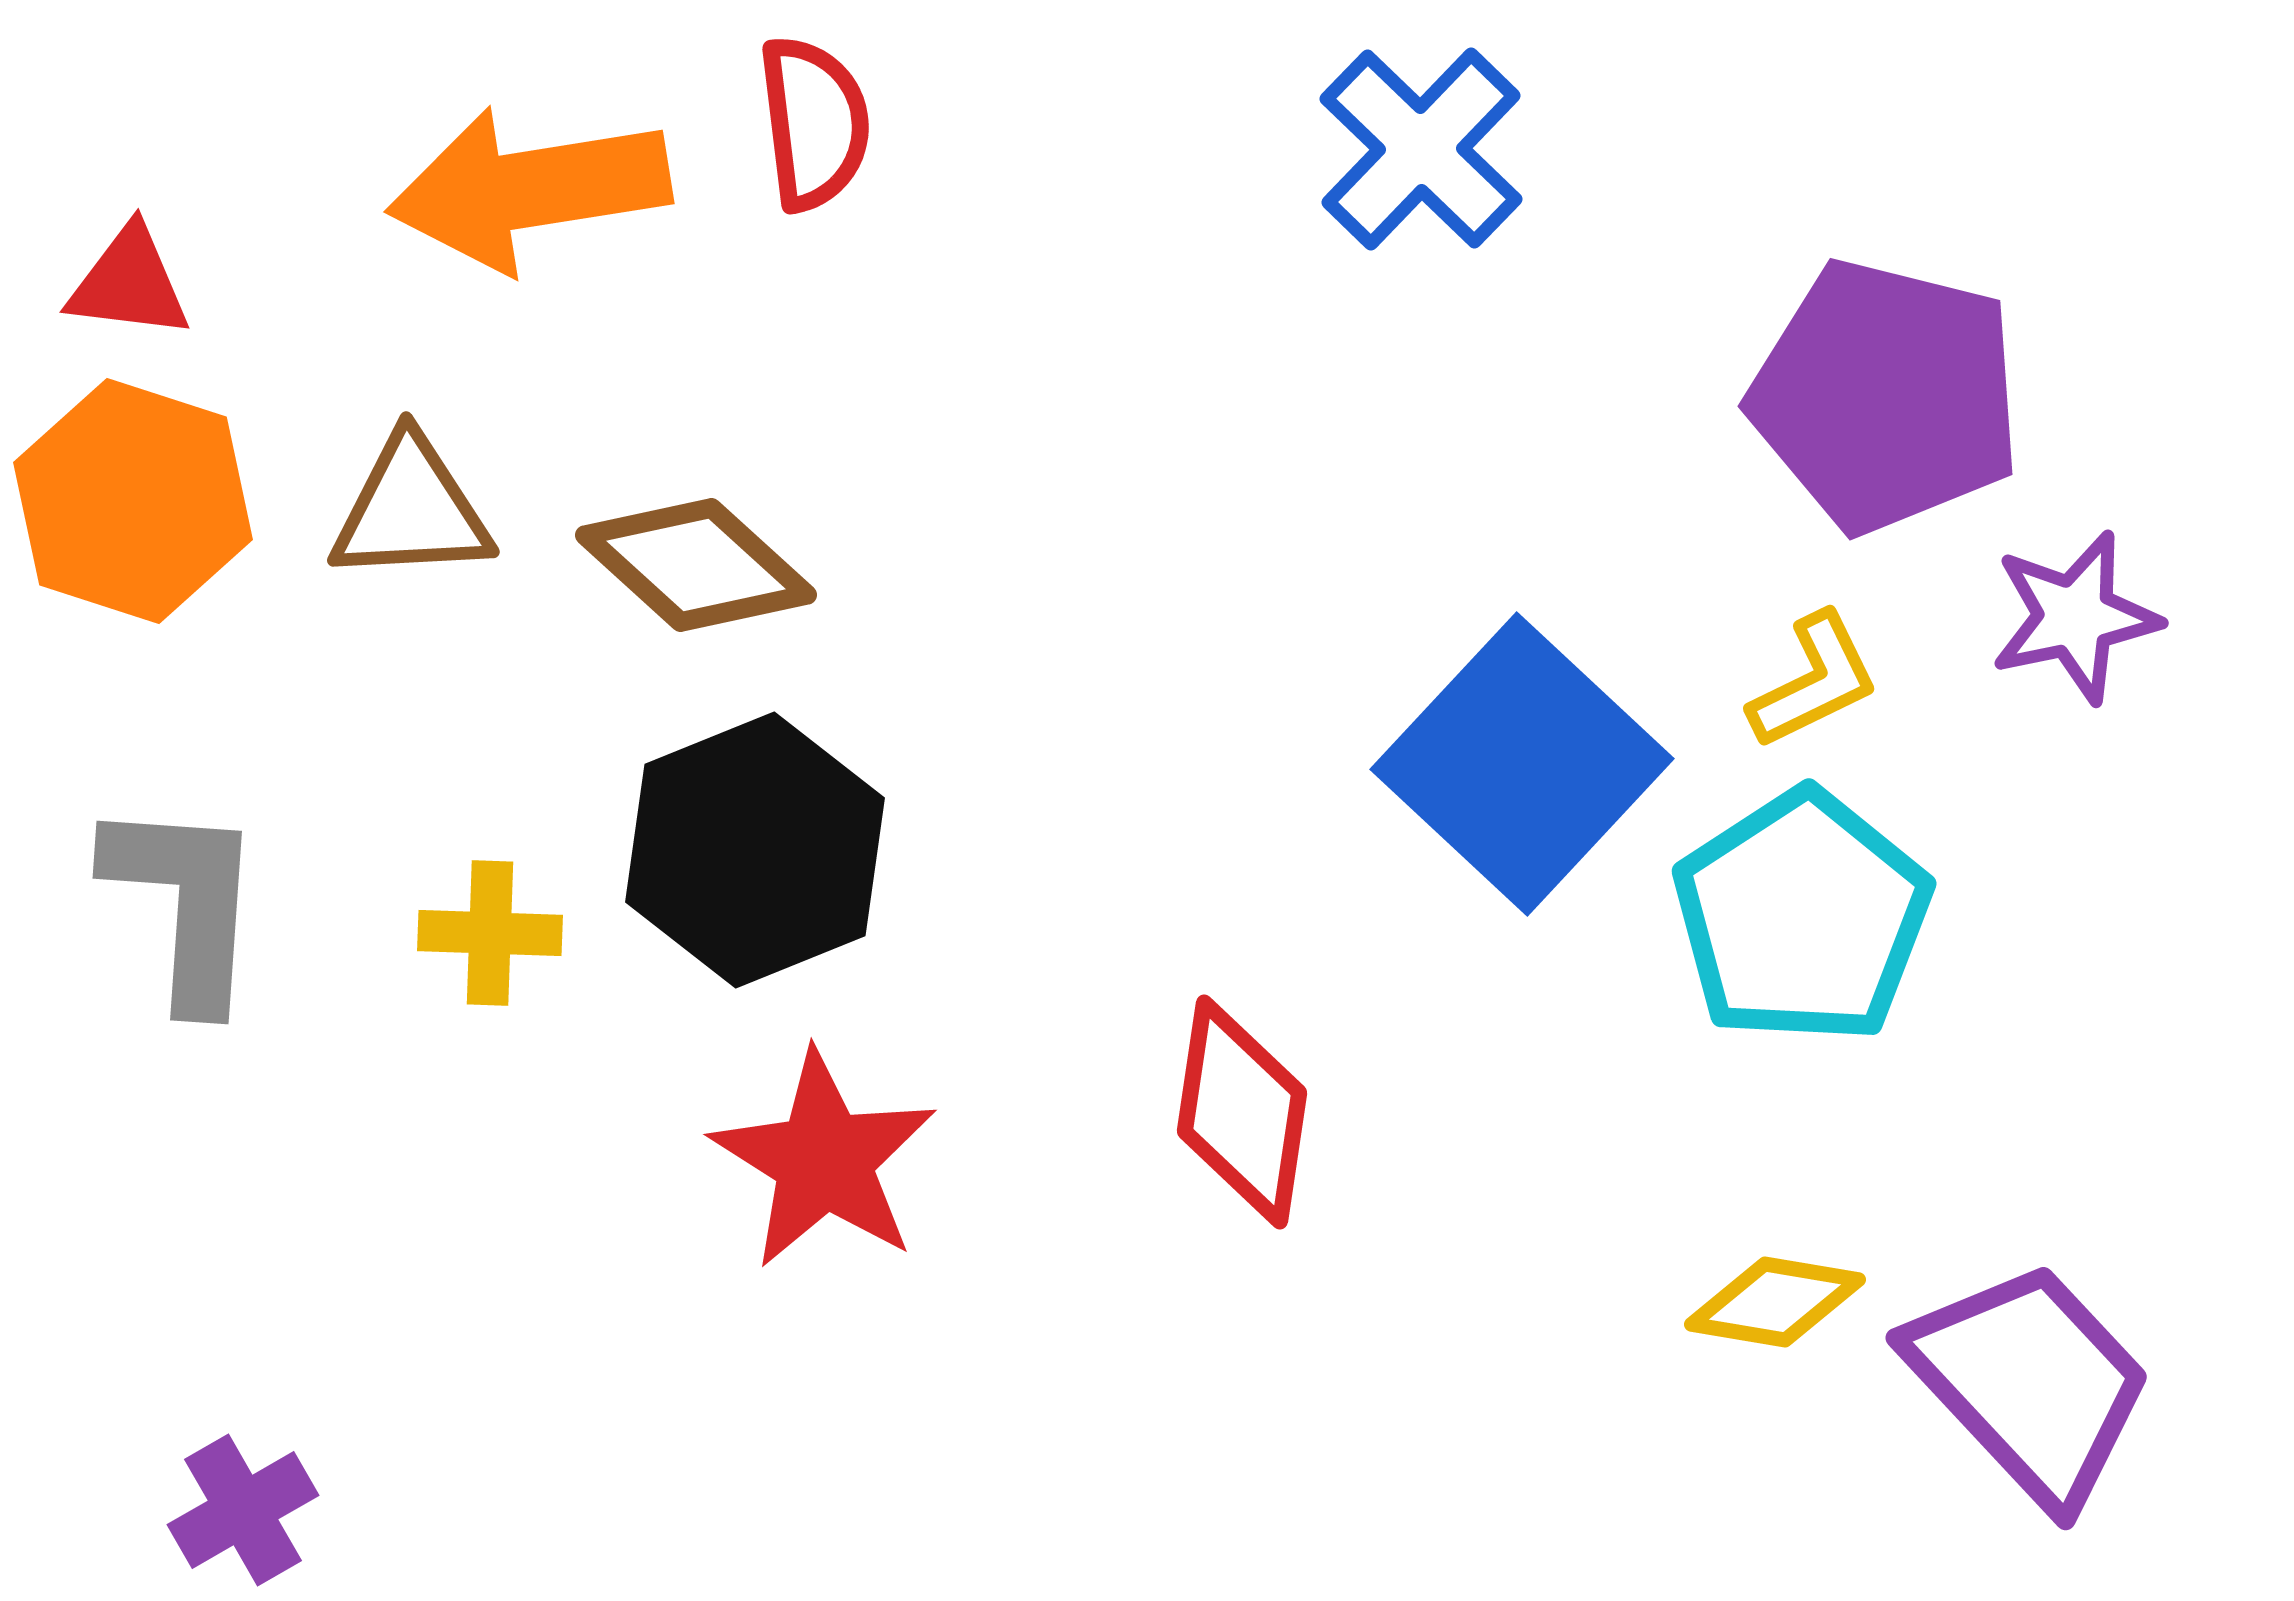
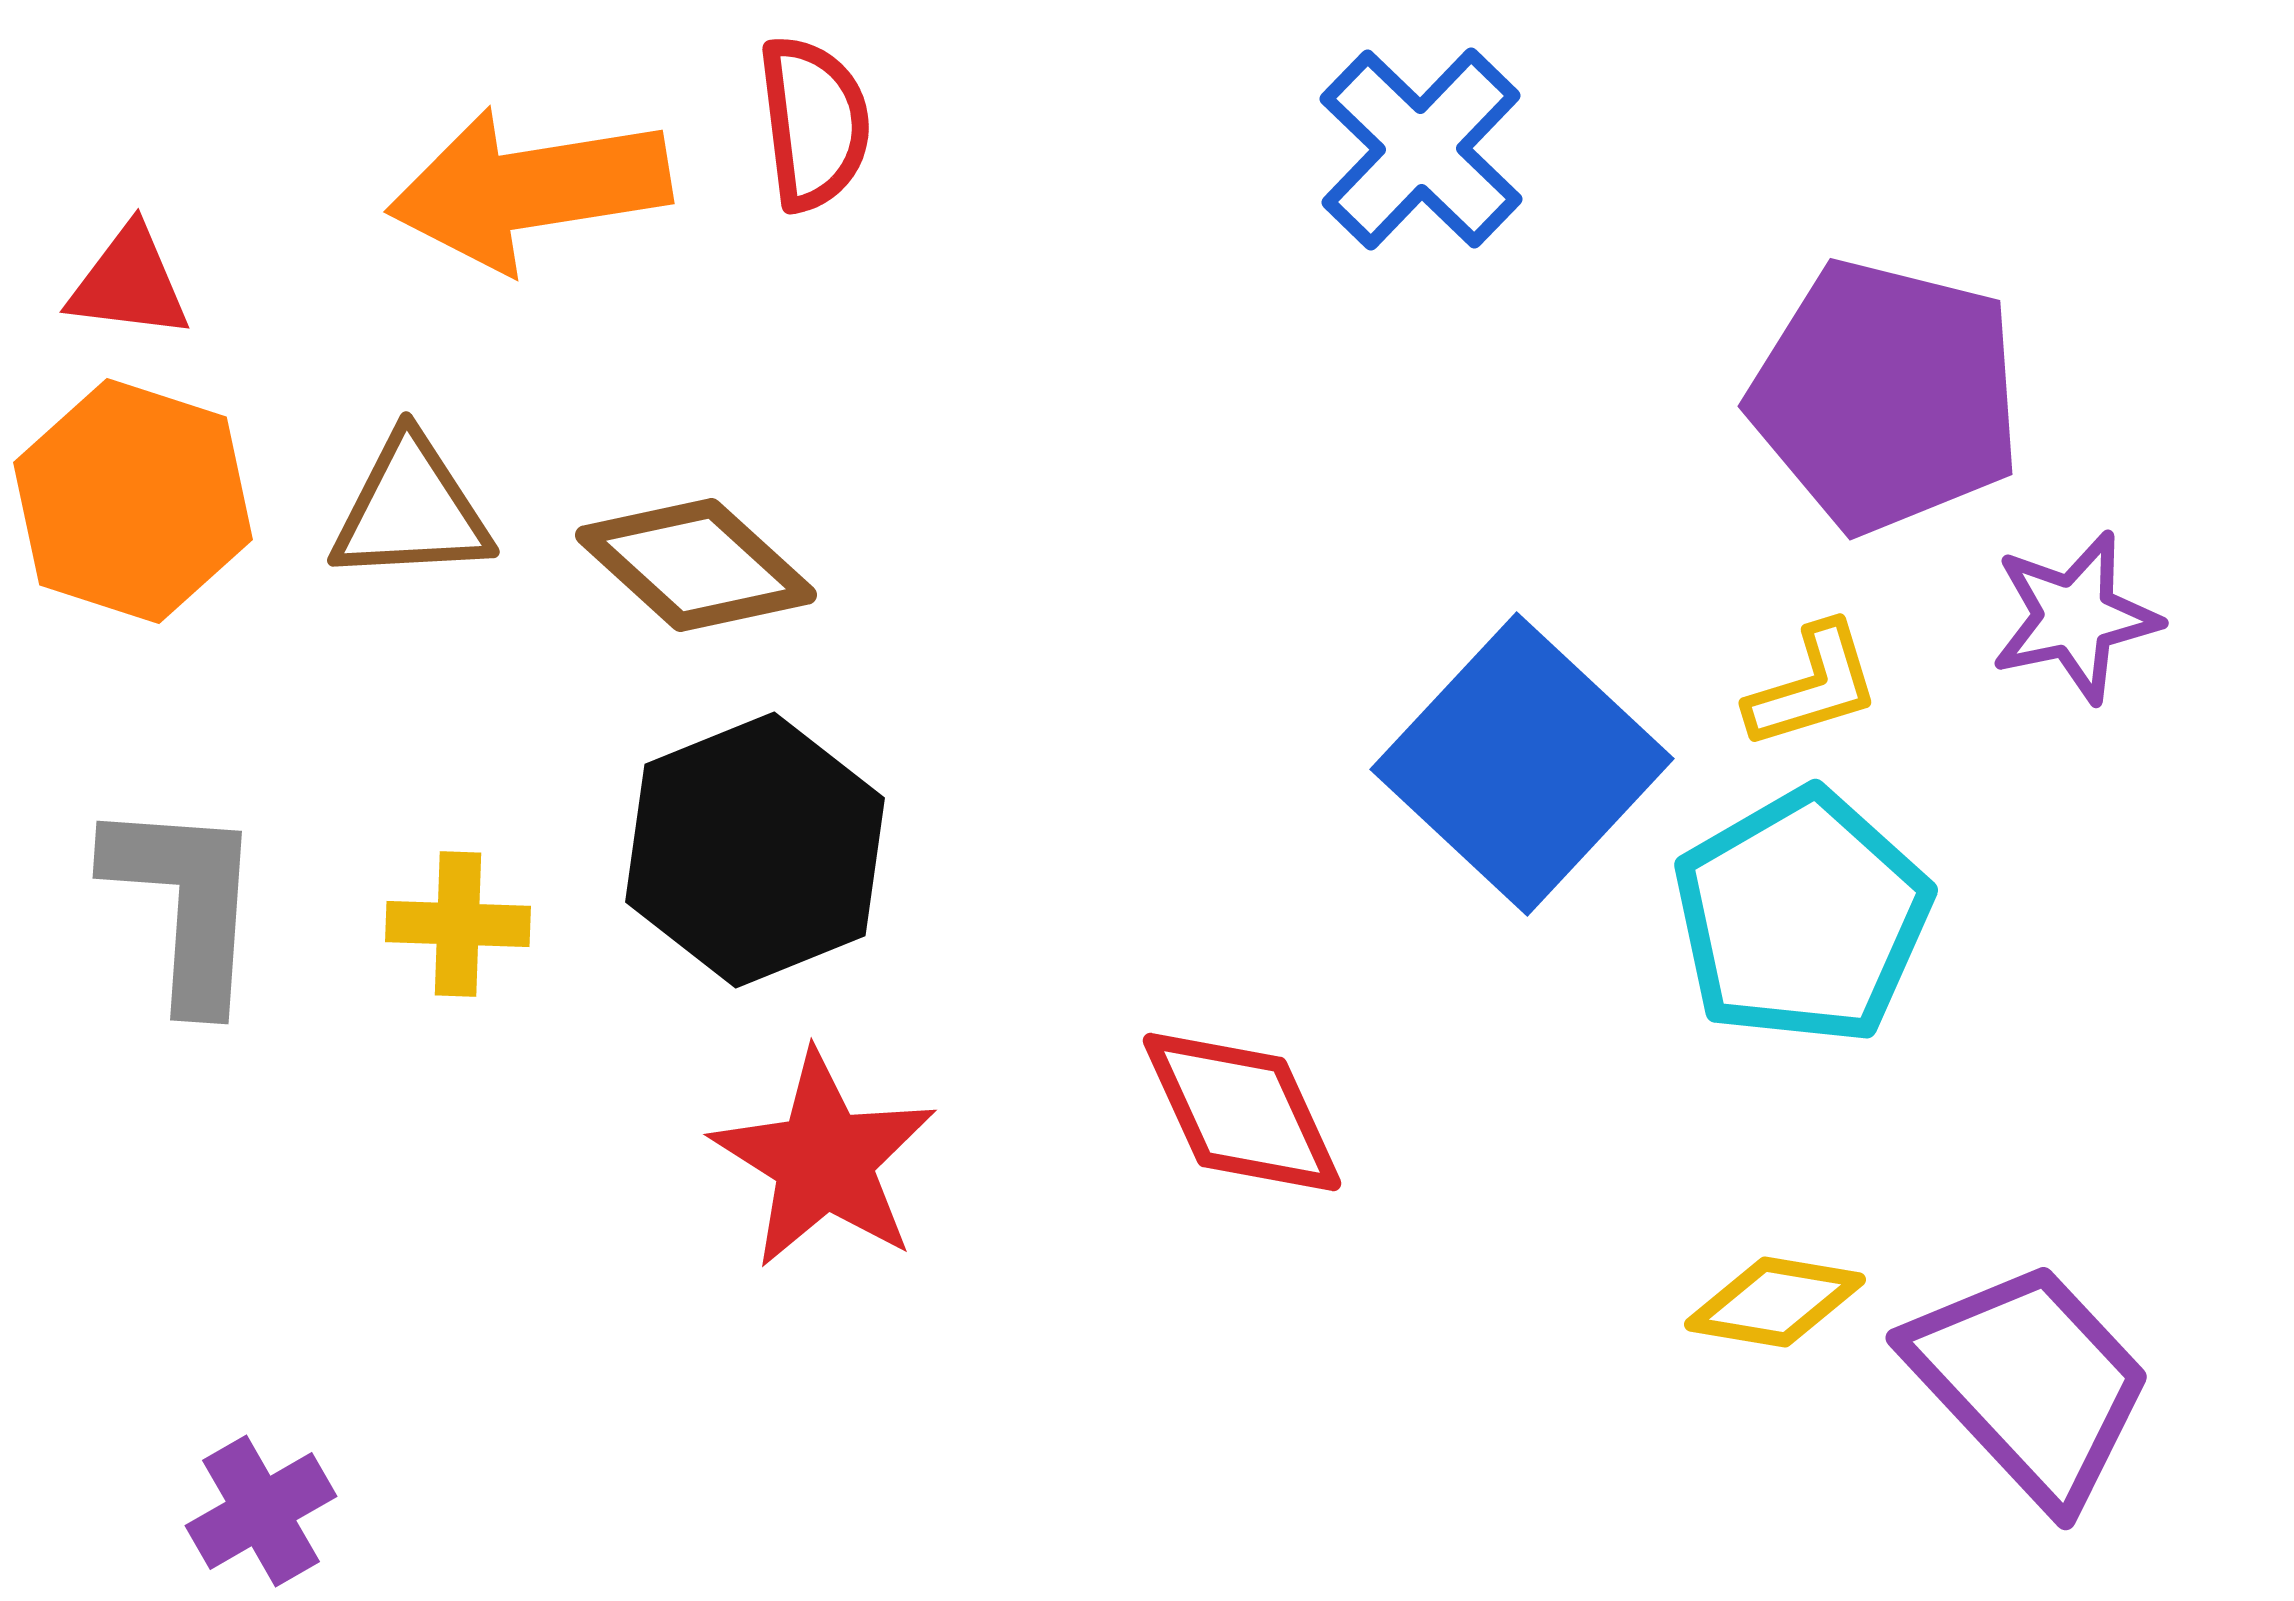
yellow L-shape: moved 1 px left, 5 px down; rotated 9 degrees clockwise
cyan pentagon: rotated 3 degrees clockwise
yellow cross: moved 32 px left, 9 px up
red diamond: rotated 33 degrees counterclockwise
purple cross: moved 18 px right, 1 px down
